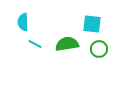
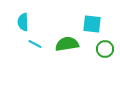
green circle: moved 6 px right
